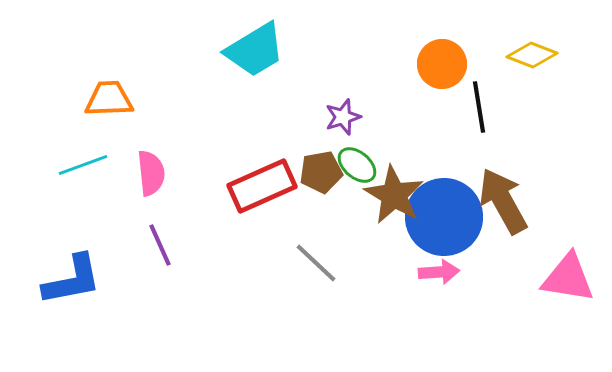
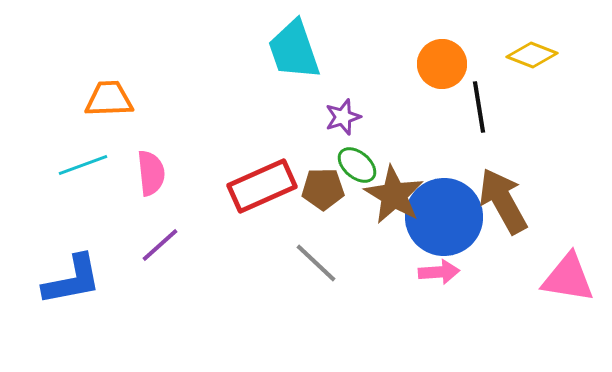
cyan trapezoid: moved 39 px right; rotated 102 degrees clockwise
brown pentagon: moved 2 px right, 17 px down; rotated 9 degrees clockwise
purple line: rotated 72 degrees clockwise
